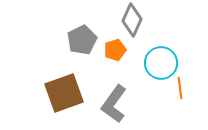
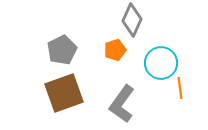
gray pentagon: moved 20 px left, 10 px down
gray L-shape: moved 8 px right
